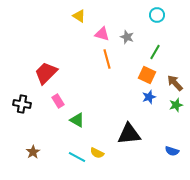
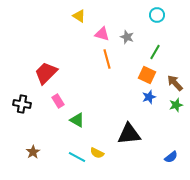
blue semicircle: moved 1 px left, 6 px down; rotated 56 degrees counterclockwise
